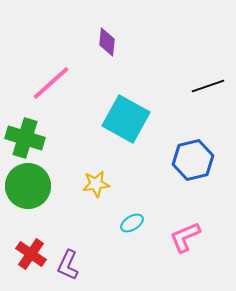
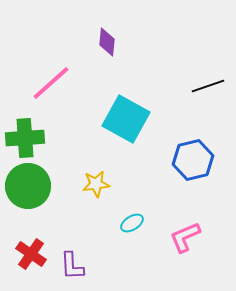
green cross: rotated 21 degrees counterclockwise
purple L-shape: moved 4 px right, 1 px down; rotated 28 degrees counterclockwise
